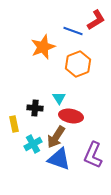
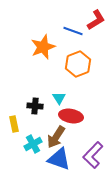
black cross: moved 2 px up
purple L-shape: rotated 20 degrees clockwise
